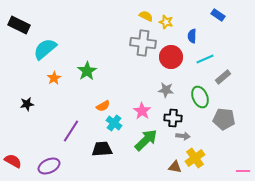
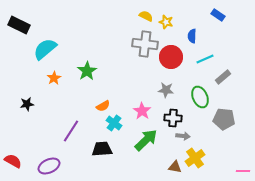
gray cross: moved 2 px right, 1 px down
